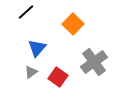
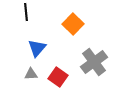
black line: rotated 54 degrees counterclockwise
gray triangle: moved 2 px down; rotated 32 degrees clockwise
